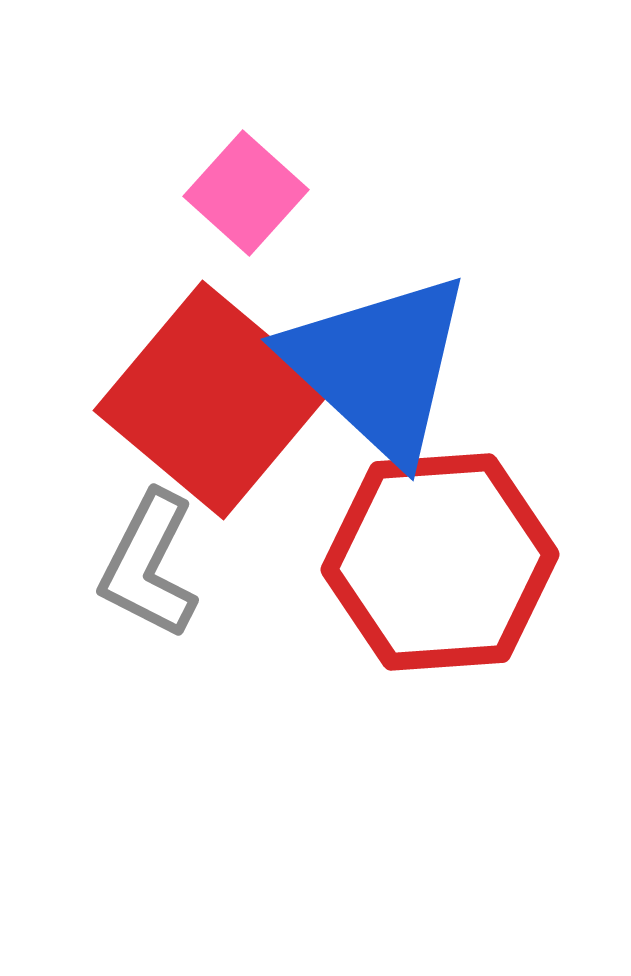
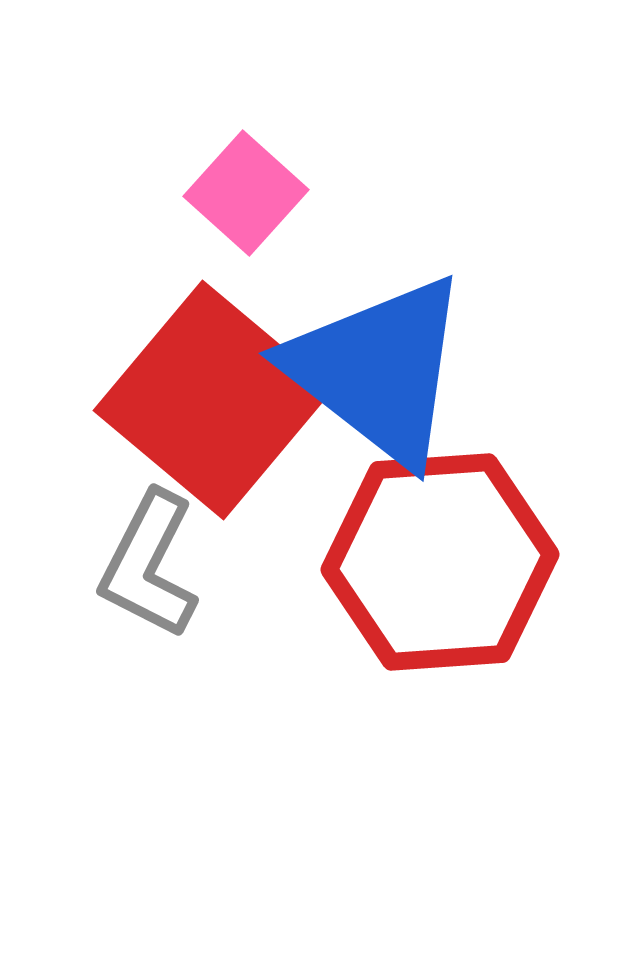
blue triangle: moved 4 px down; rotated 5 degrees counterclockwise
